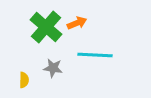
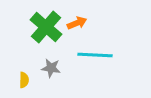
gray star: moved 2 px left
